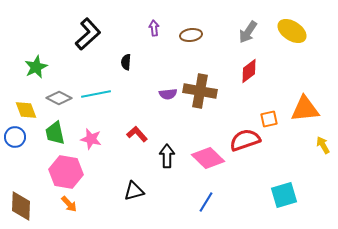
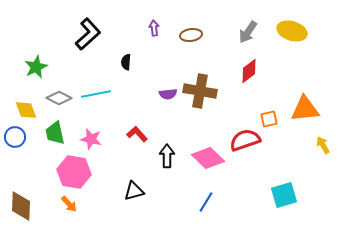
yellow ellipse: rotated 16 degrees counterclockwise
pink hexagon: moved 8 px right
